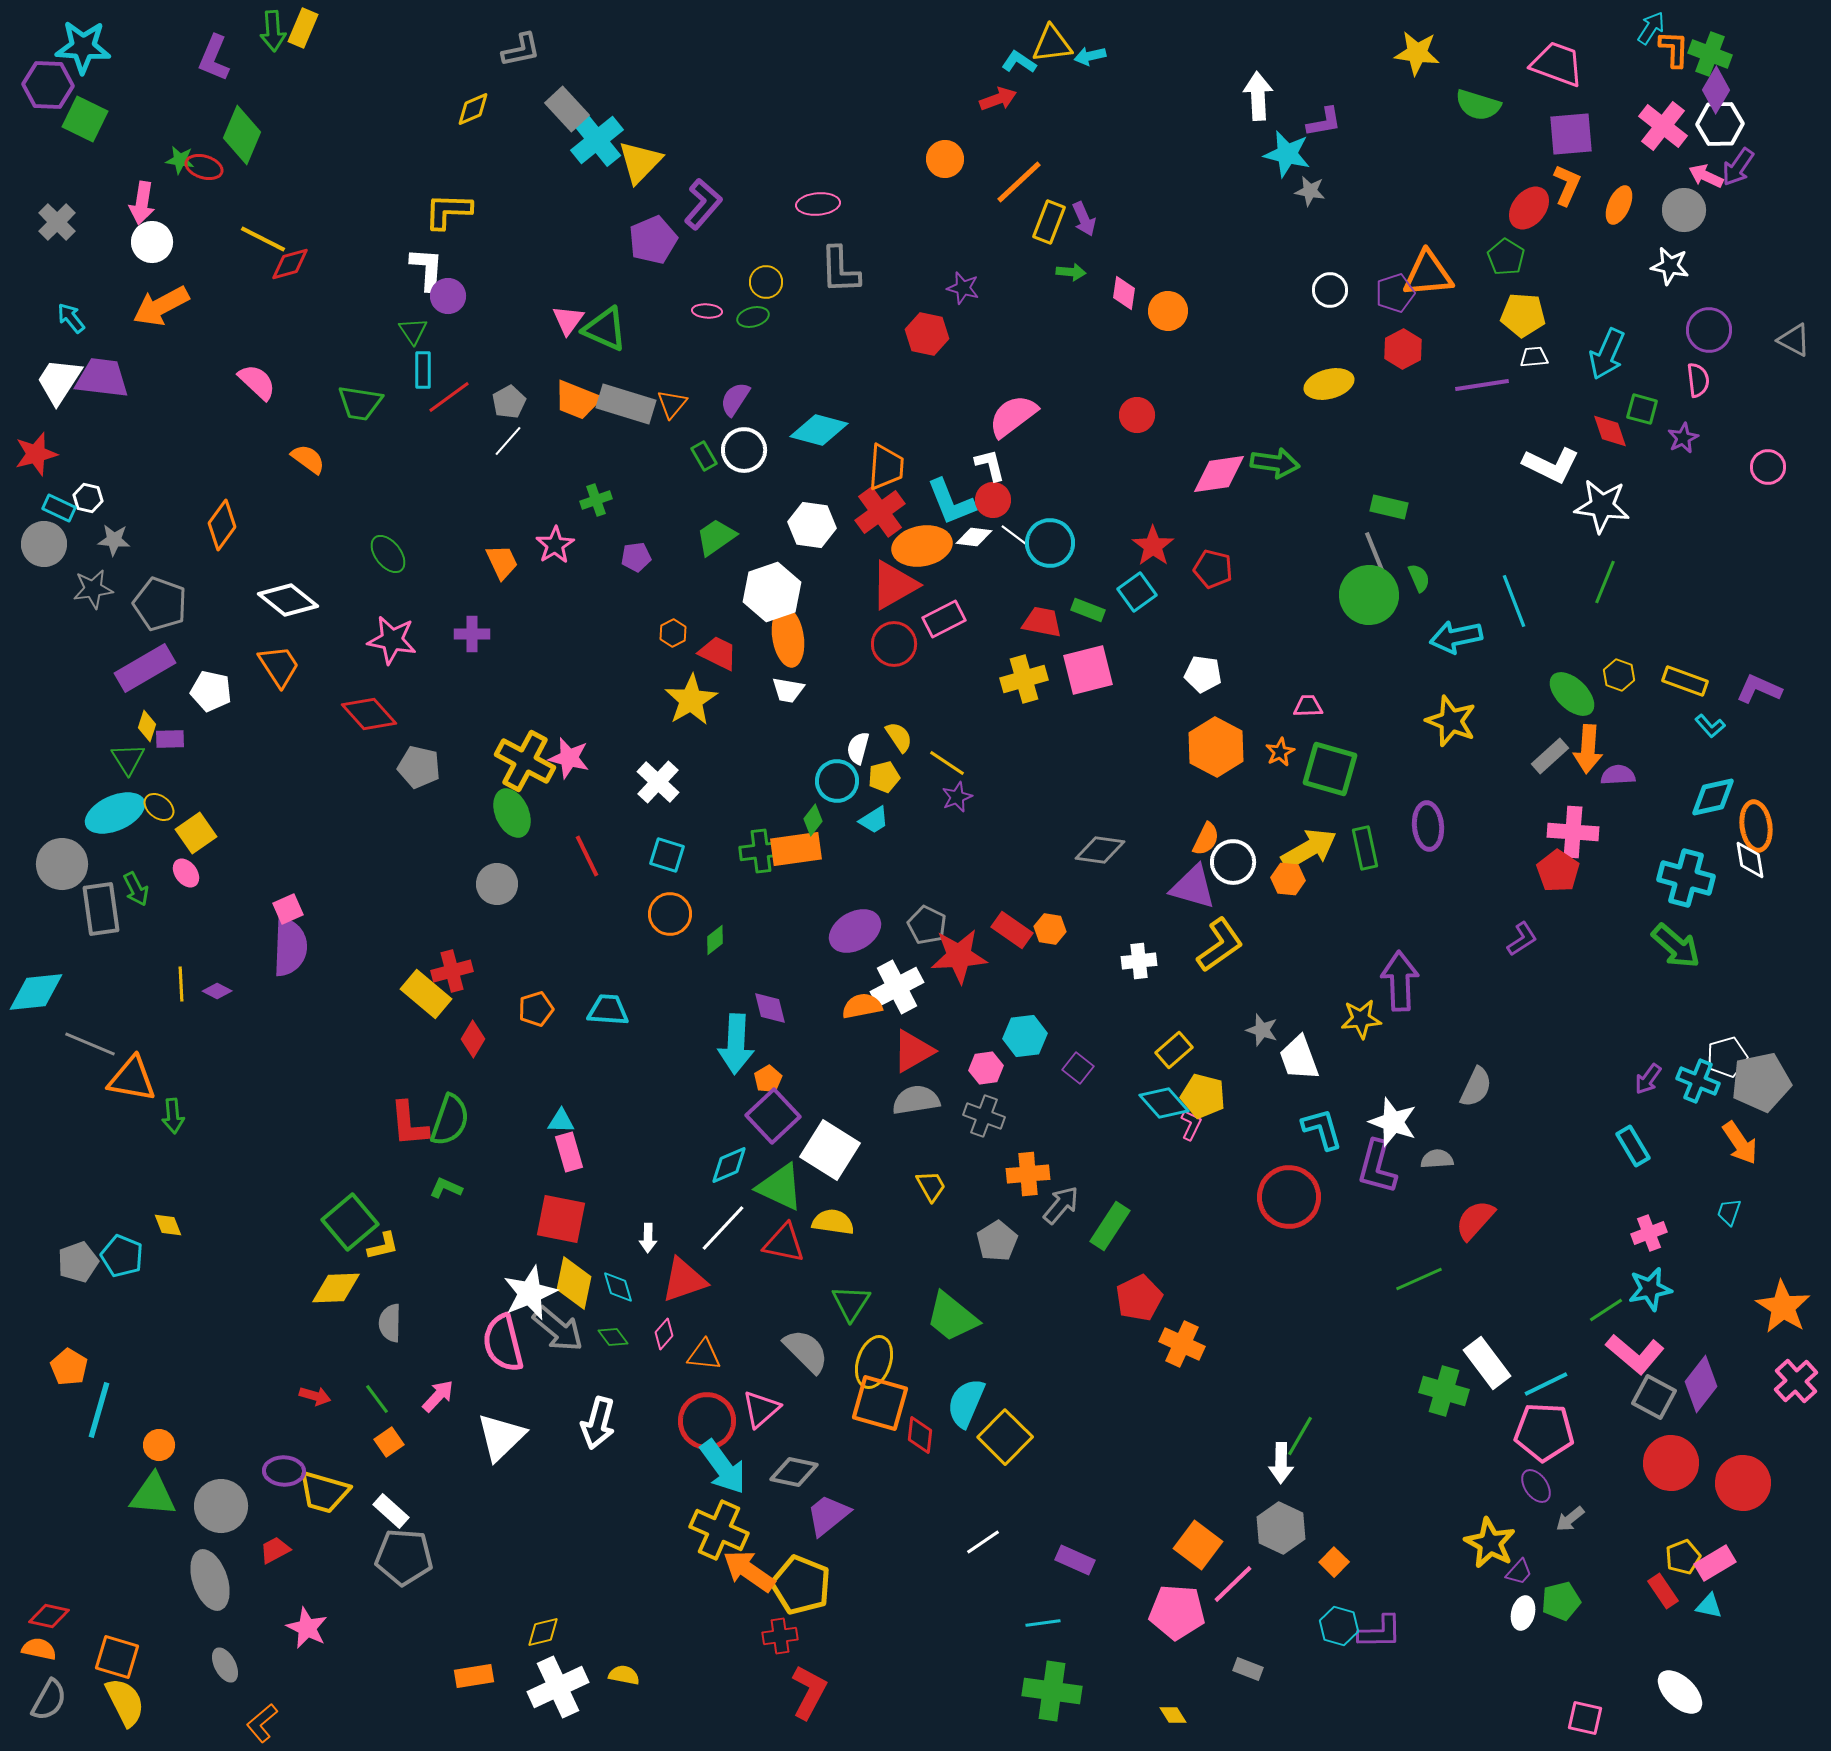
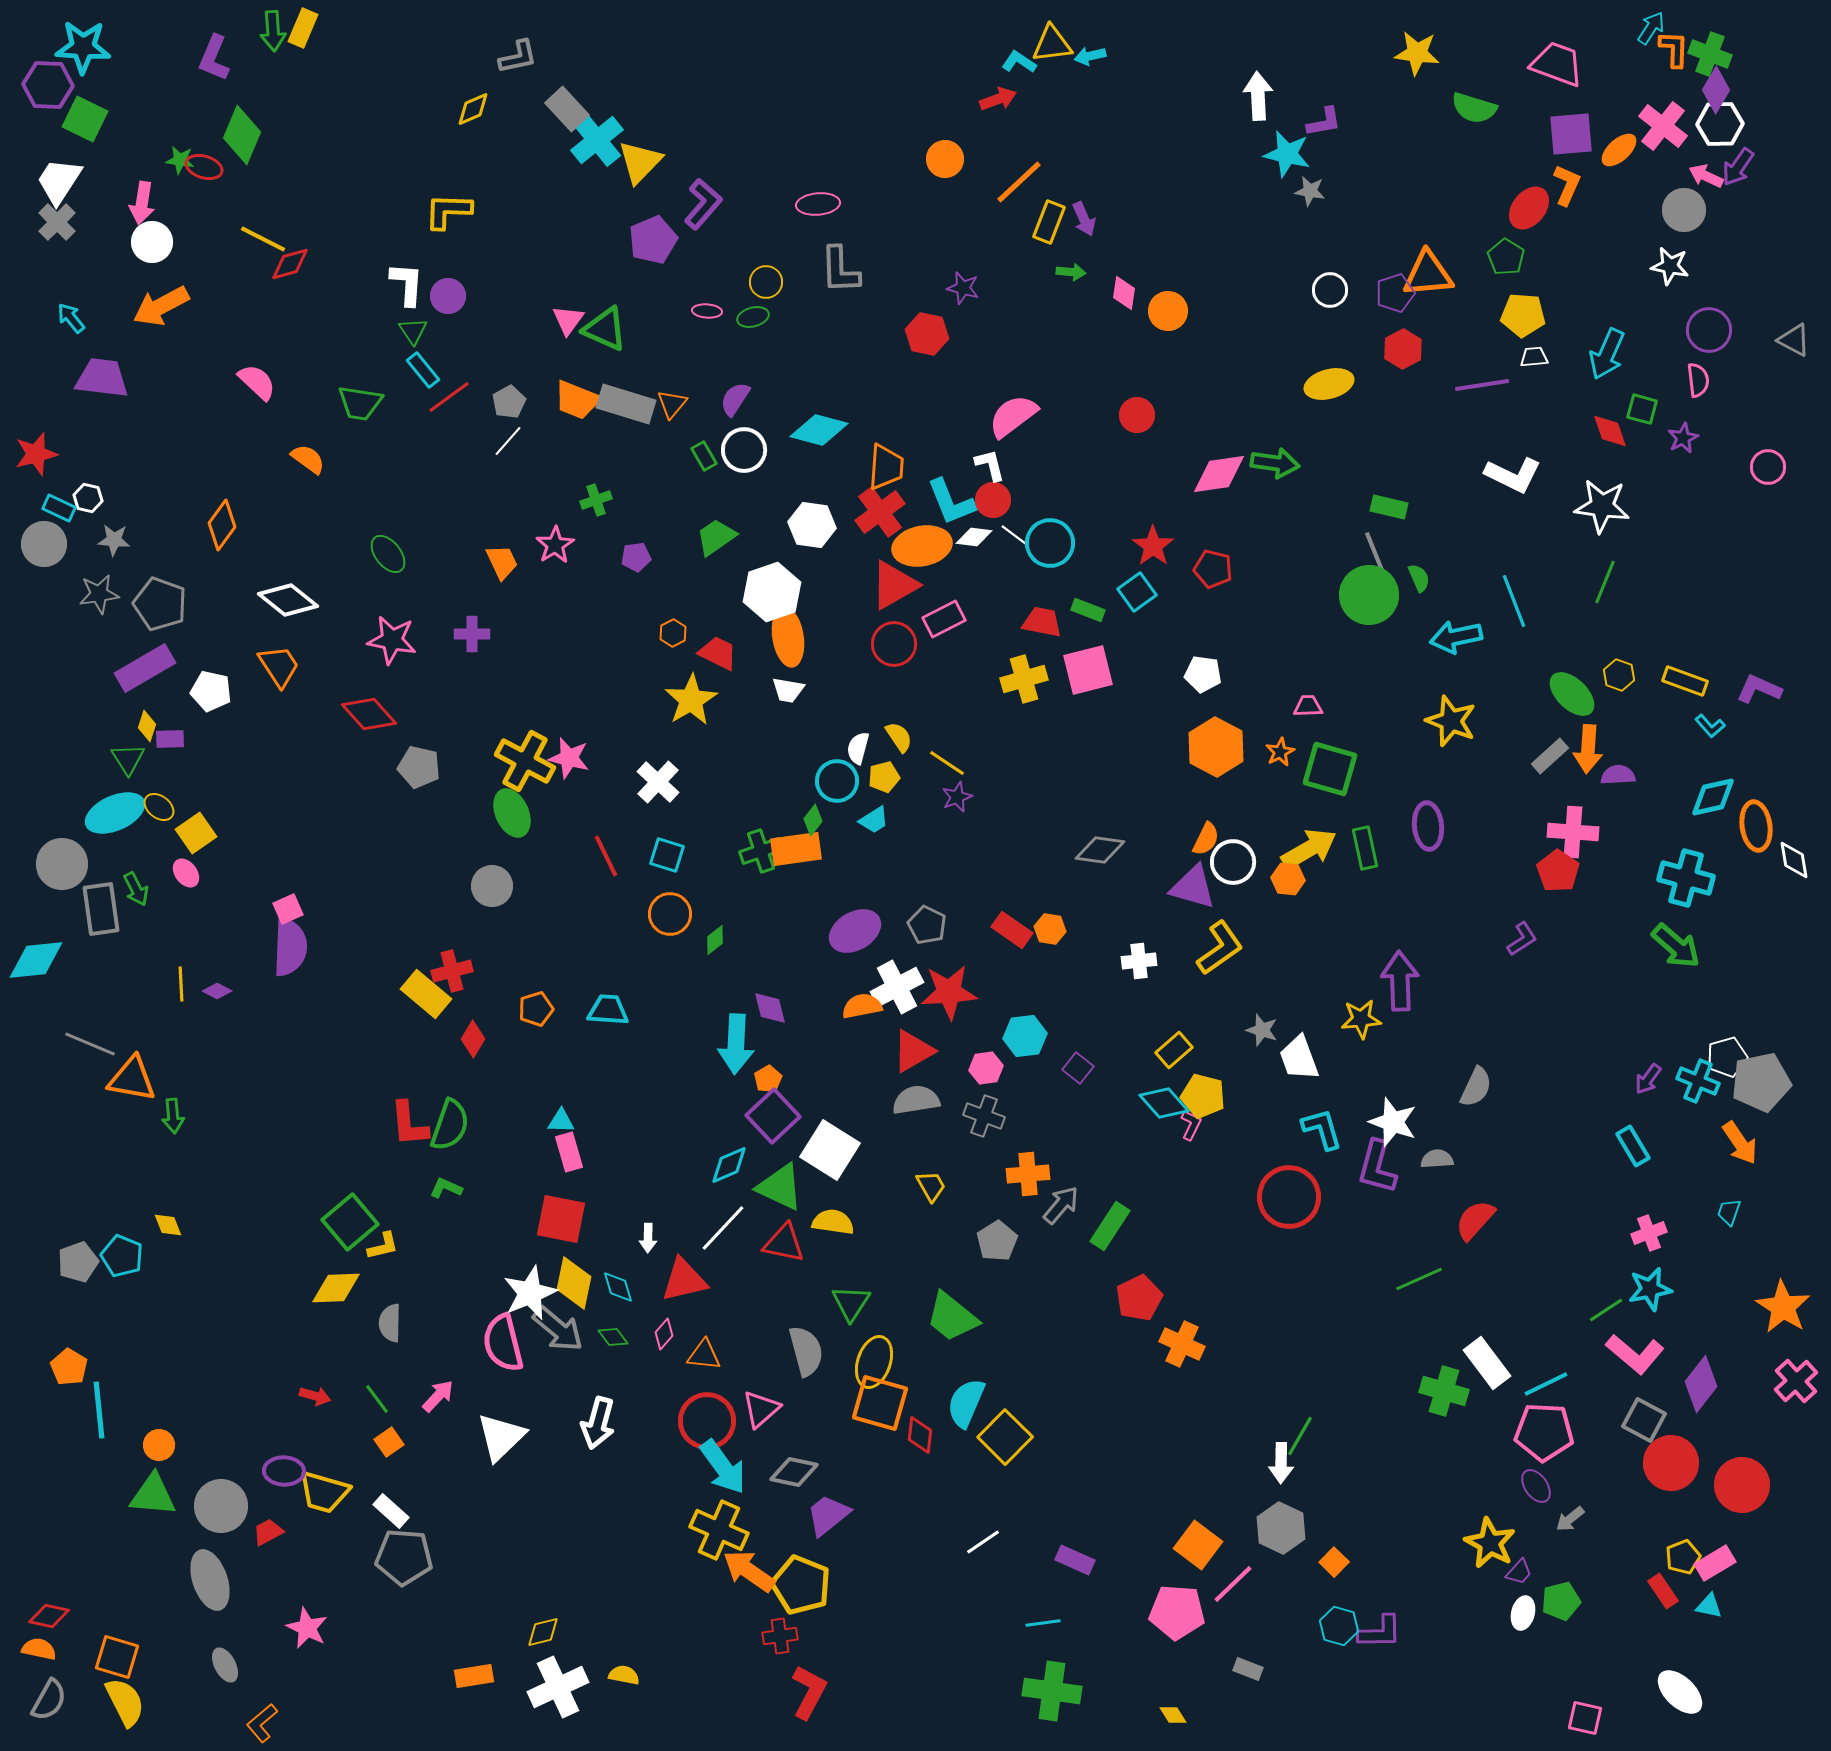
gray L-shape at (521, 50): moved 3 px left, 7 px down
green semicircle at (1478, 105): moved 4 px left, 3 px down
orange ellipse at (1619, 205): moved 55 px up; rotated 24 degrees clockwise
white L-shape at (427, 269): moved 20 px left, 15 px down
cyan rectangle at (423, 370): rotated 39 degrees counterclockwise
white trapezoid at (59, 381): moved 200 px up
white L-shape at (1551, 465): moved 38 px left, 10 px down
gray star at (93, 589): moved 6 px right, 5 px down
green cross at (761, 851): rotated 12 degrees counterclockwise
red line at (587, 856): moved 19 px right
white diamond at (1750, 860): moved 44 px right
gray circle at (497, 884): moved 5 px left, 2 px down
yellow L-shape at (1220, 945): moved 3 px down
red star at (959, 956): moved 10 px left, 36 px down
cyan diamond at (36, 992): moved 32 px up
green semicircle at (450, 1120): moved 5 px down
red triangle at (684, 1280): rotated 6 degrees clockwise
gray semicircle at (806, 1351): rotated 30 degrees clockwise
gray square at (1654, 1397): moved 10 px left, 23 px down
cyan line at (99, 1410): rotated 22 degrees counterclockwise
red circle at (1743, 1483): moved 1 px left, 2 px down
red trapezoid at (275, 1550): moved 7 px left, 18 px up
